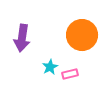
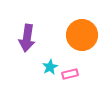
purple arrow: moved 5 px right
